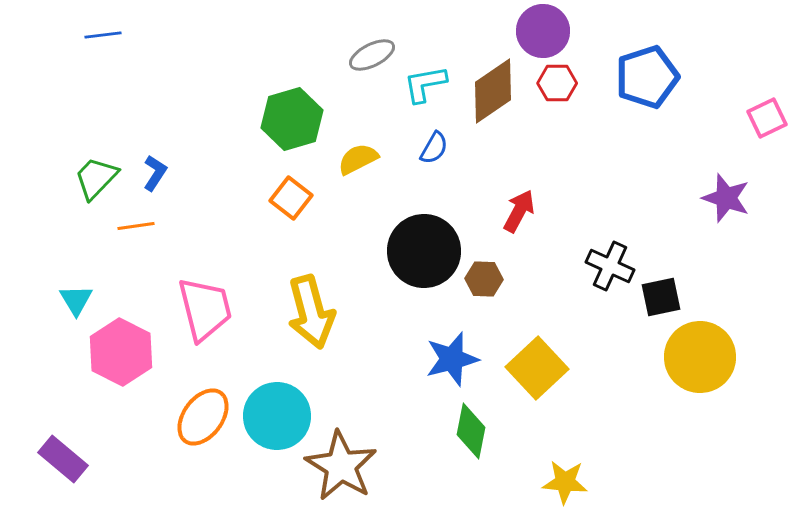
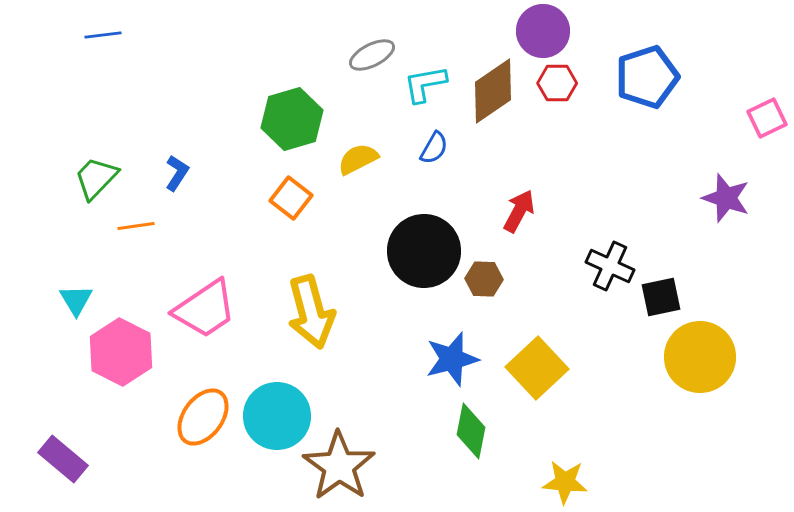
blue L-shape: moved 22 px right
pink trapezoid: rotated 70 degrees clockwise
brown star: moved 2 px left; rotated 4 degrees clockwise
